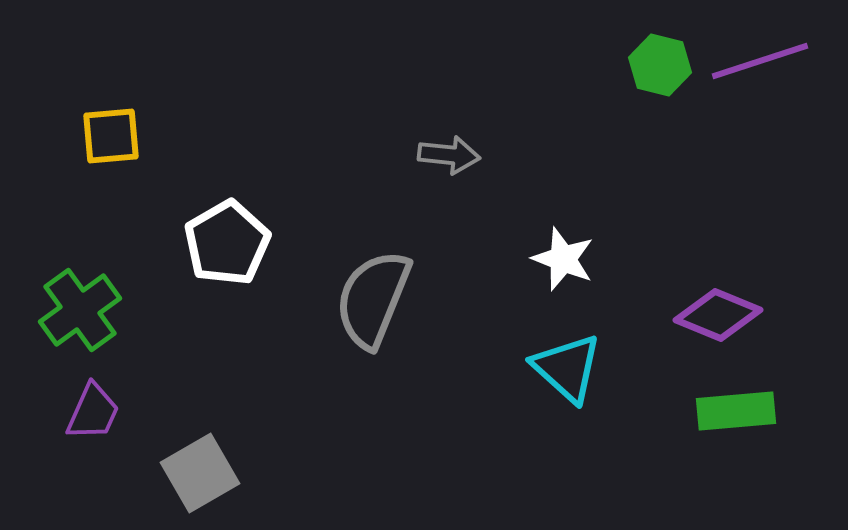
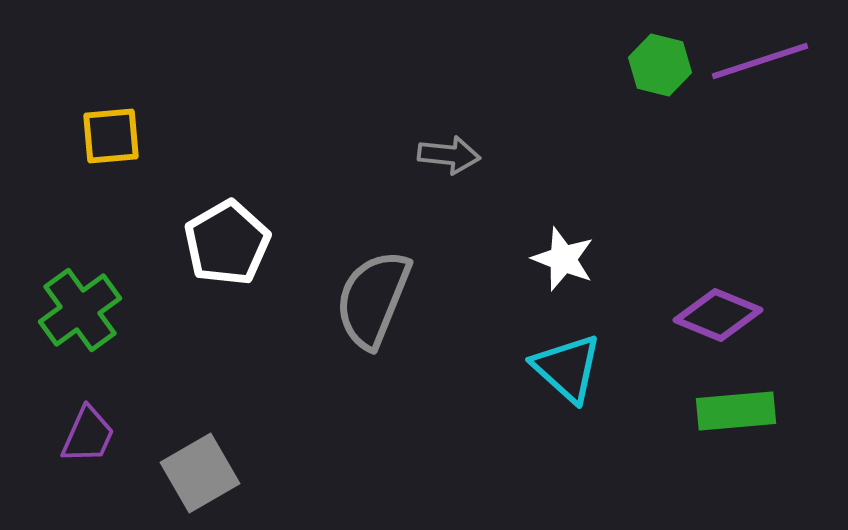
purple trapezoid: moved 5 px left, 23 px down
